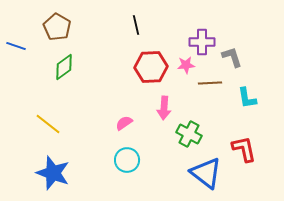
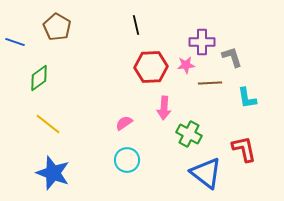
blue line: moved 1 px left, 4 px up
green diamond: moved 25 px left, 11 px down
